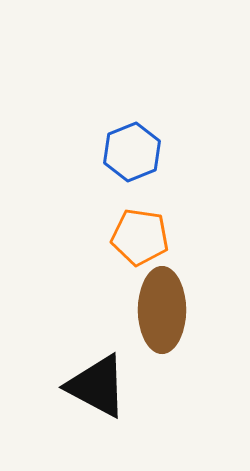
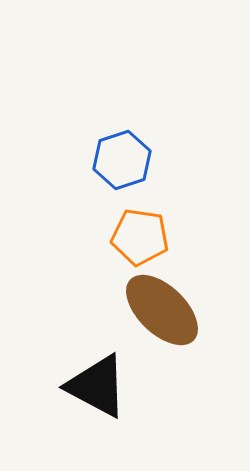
blue hexagon: moved 10 px left, 8 px down; rotated 4 degrees clockwise
brown ellipse: rotated 46 degrees counterclockwise
